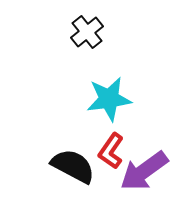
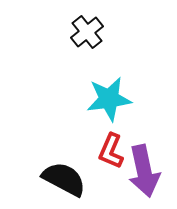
red L-shape: rotated 12 degrees counterclockwise
black semicircle: moved 9 px left, 13 px down
purple arrow: rotated 66 degrees counterclockwise
